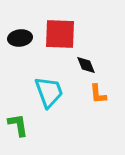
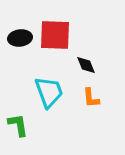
red square: moved 5 px left, 1 px down
orange L-shape: moved 7 px left, 4 px down
